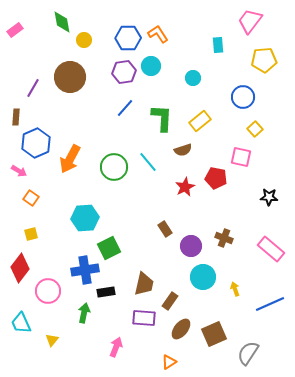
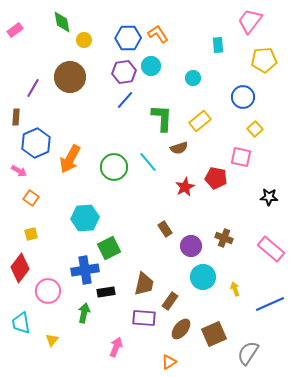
blue line at (125, 108): moved 8 px up
brown semicircle at (183, 150): moved 4 px left, 2 px up
cyan trapezoid at (21, 323): rotated 15 degrees clockwise
